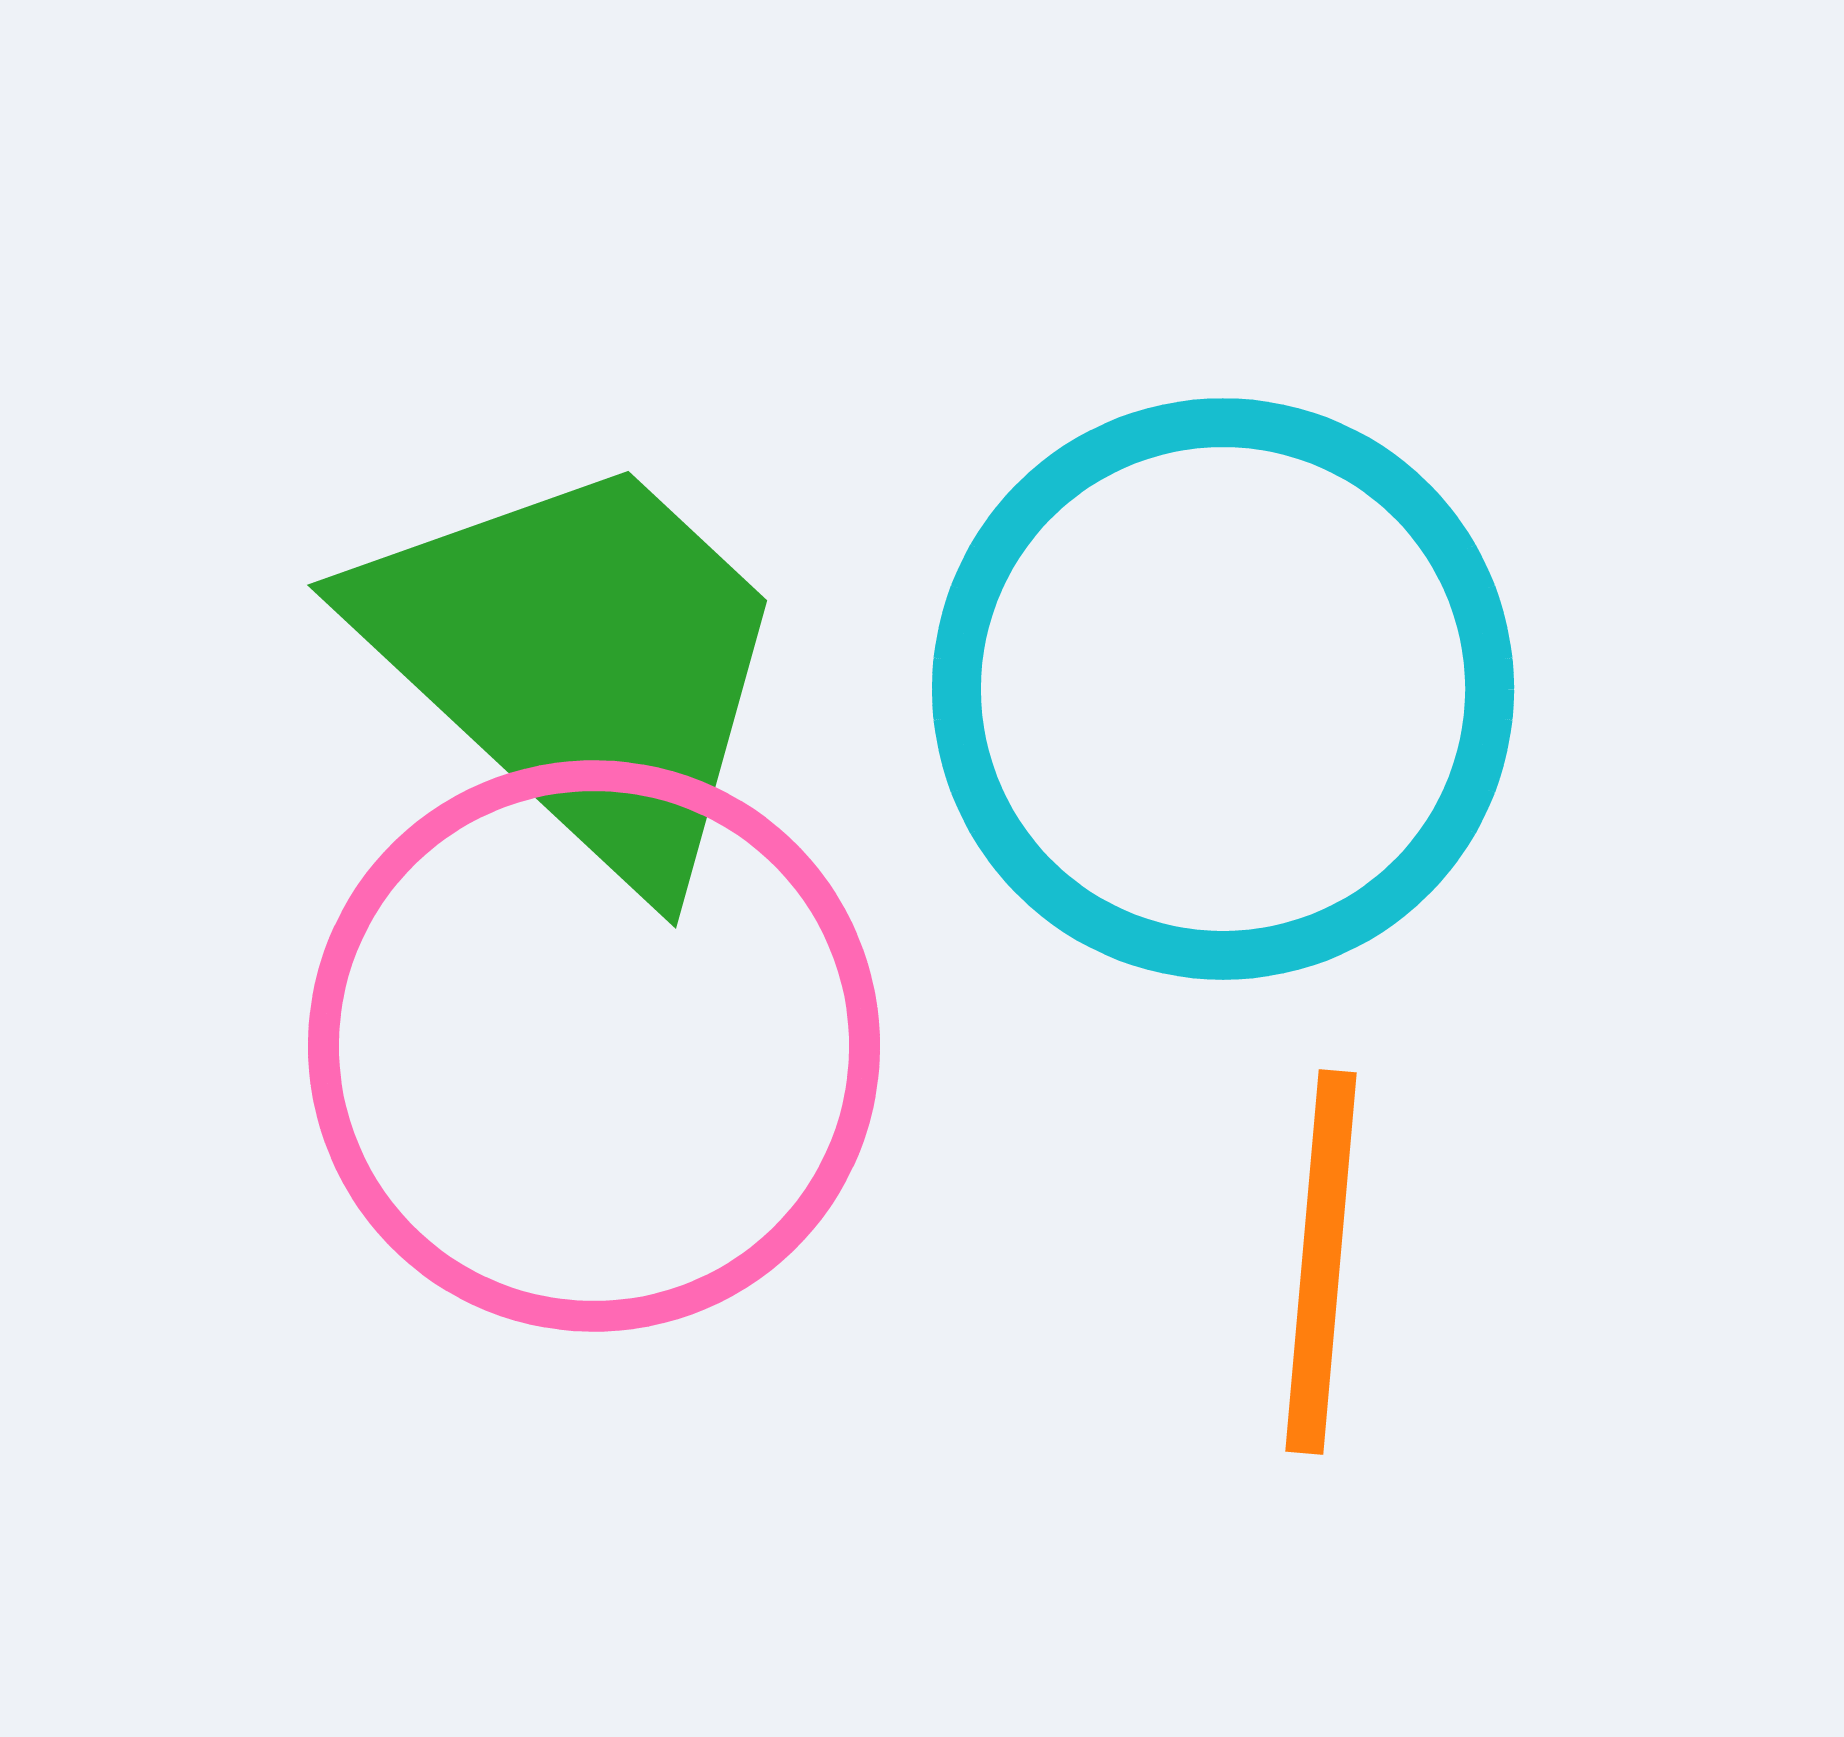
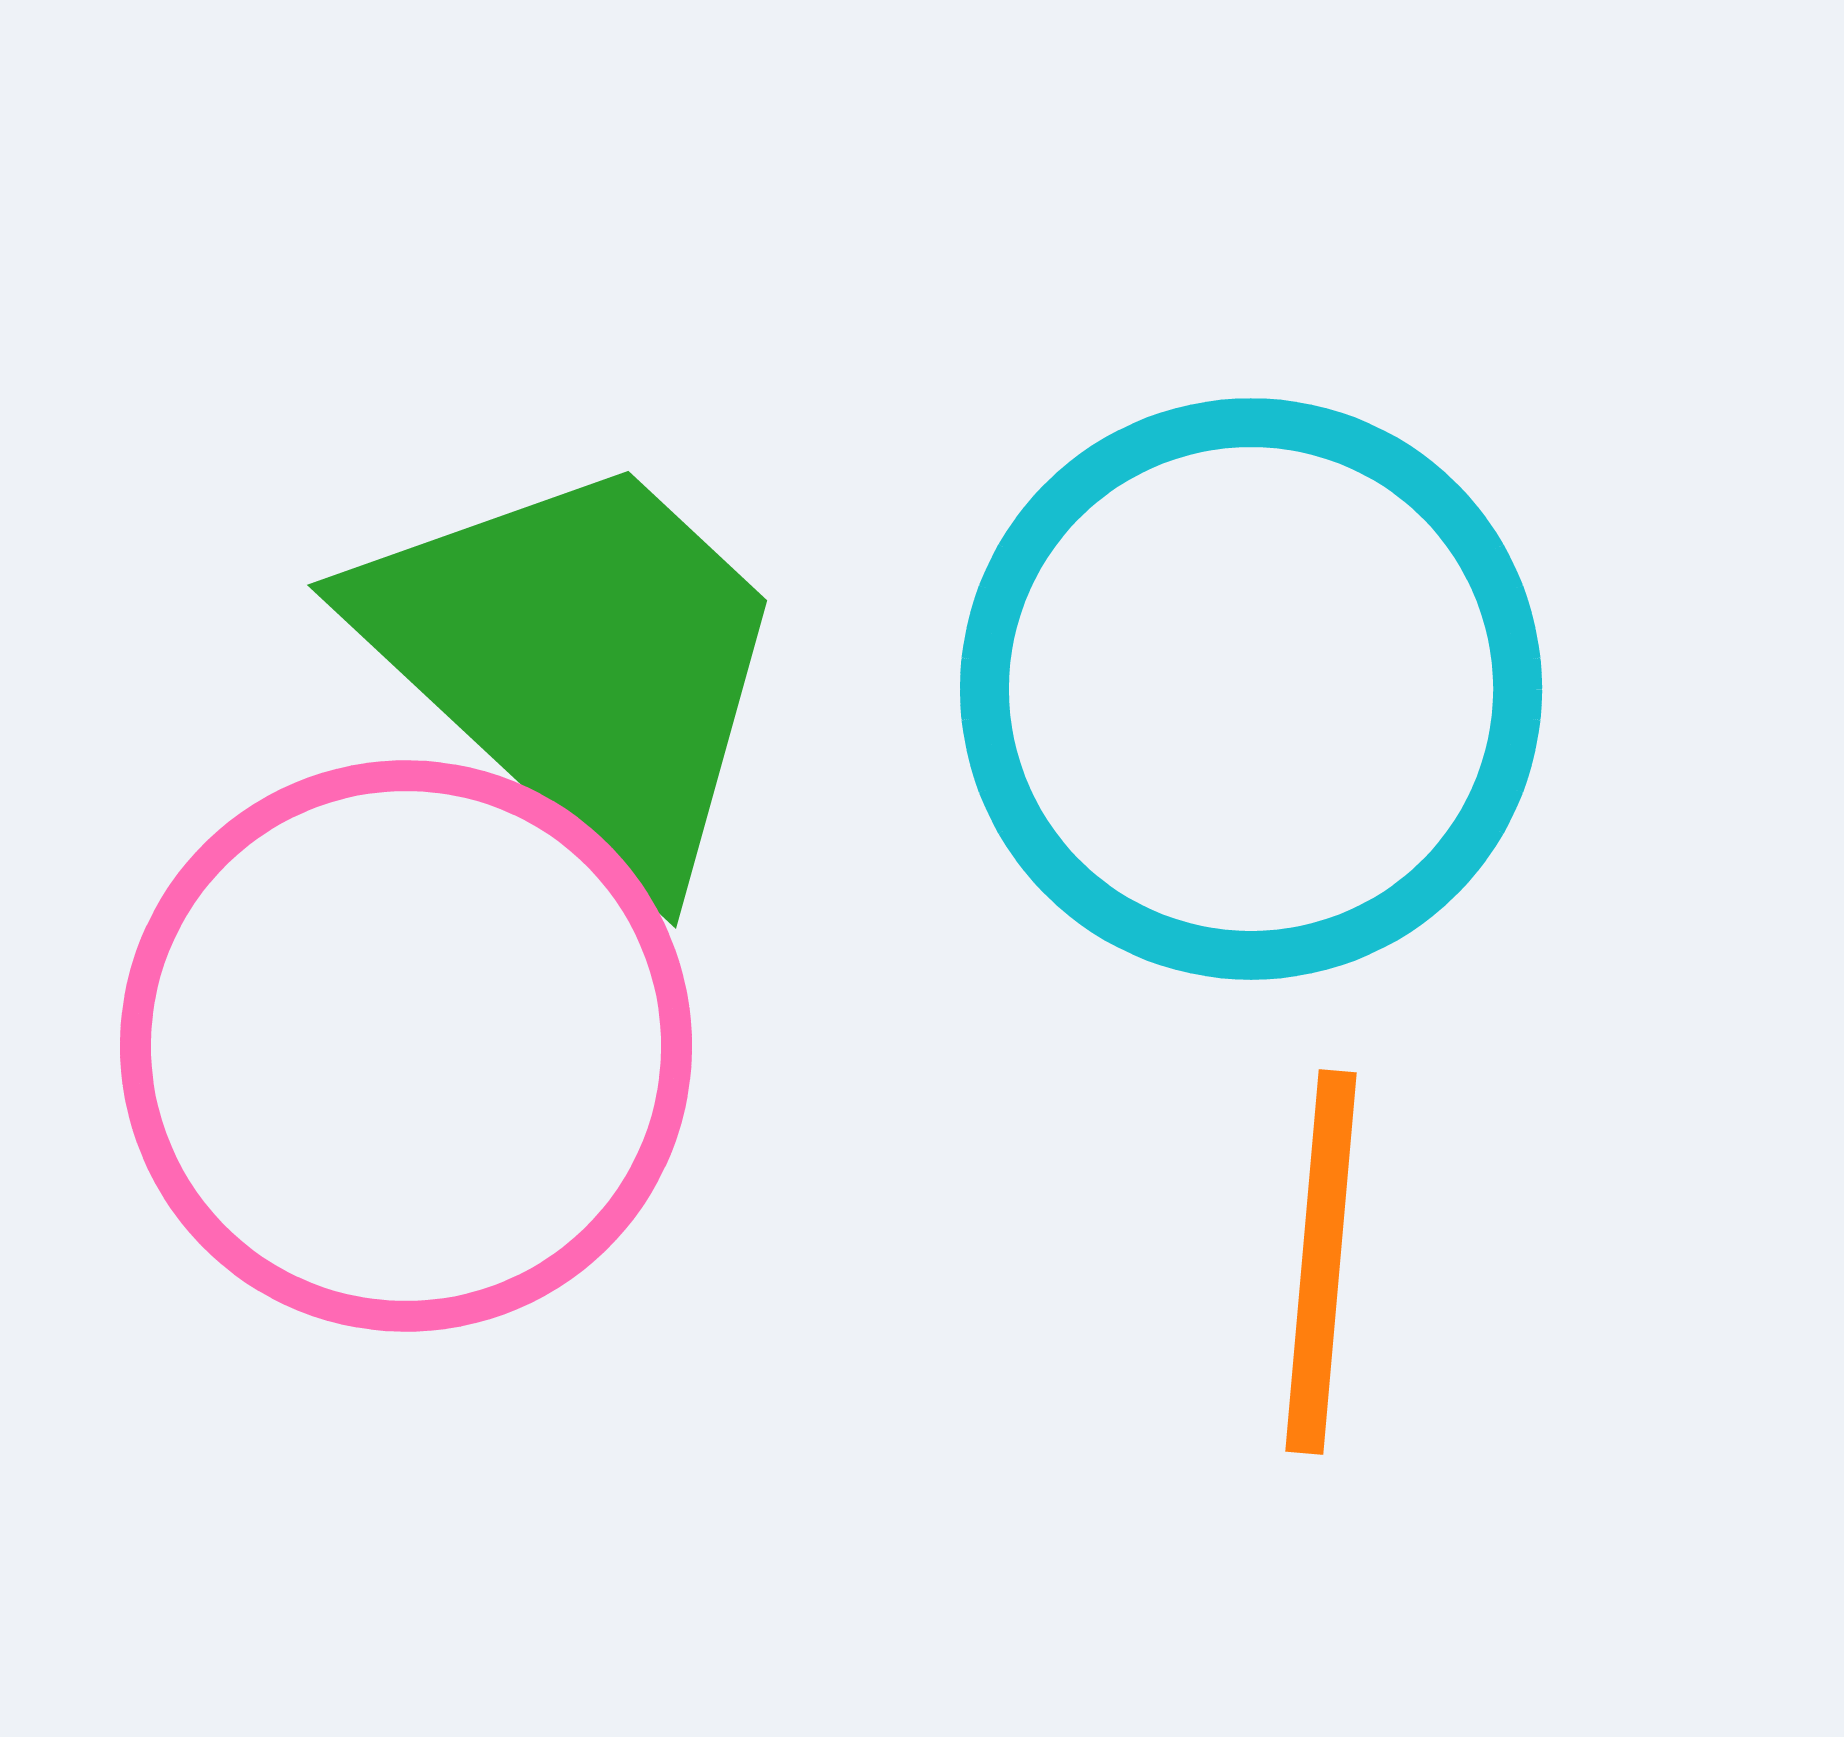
cyan circle: moved 28 px right
pink circle: moved 188 px left
